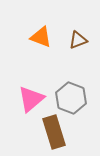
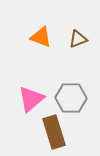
brown triangle: moved 1 px up
gray hexagon: rotated 20 degrees counterclockwise
